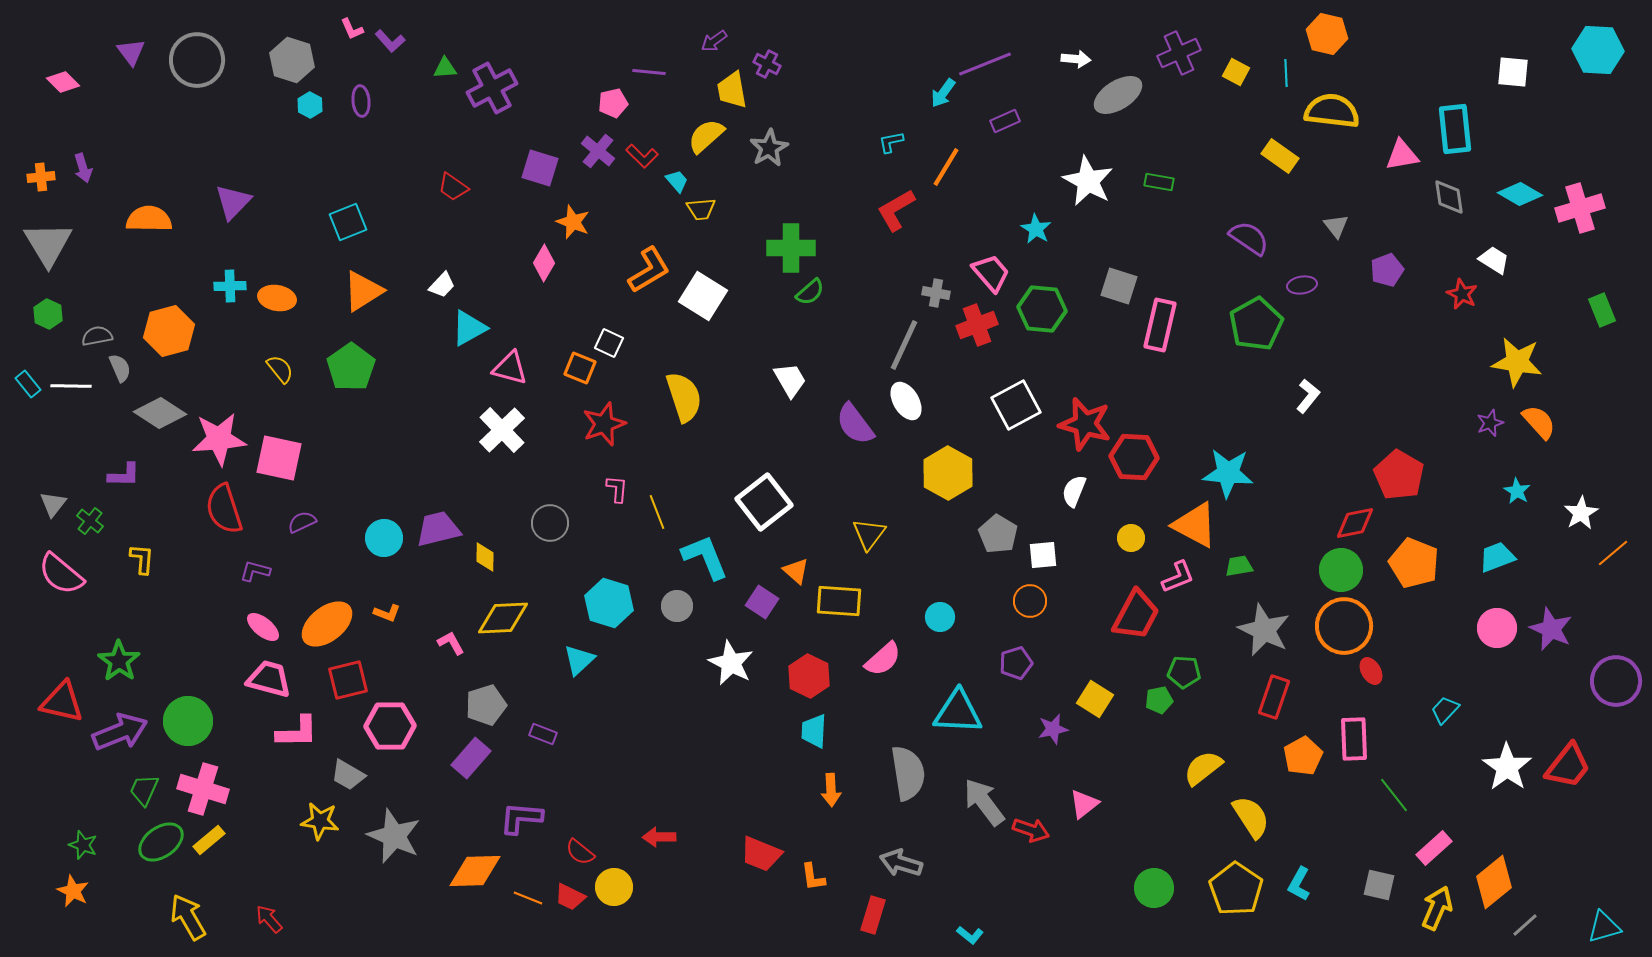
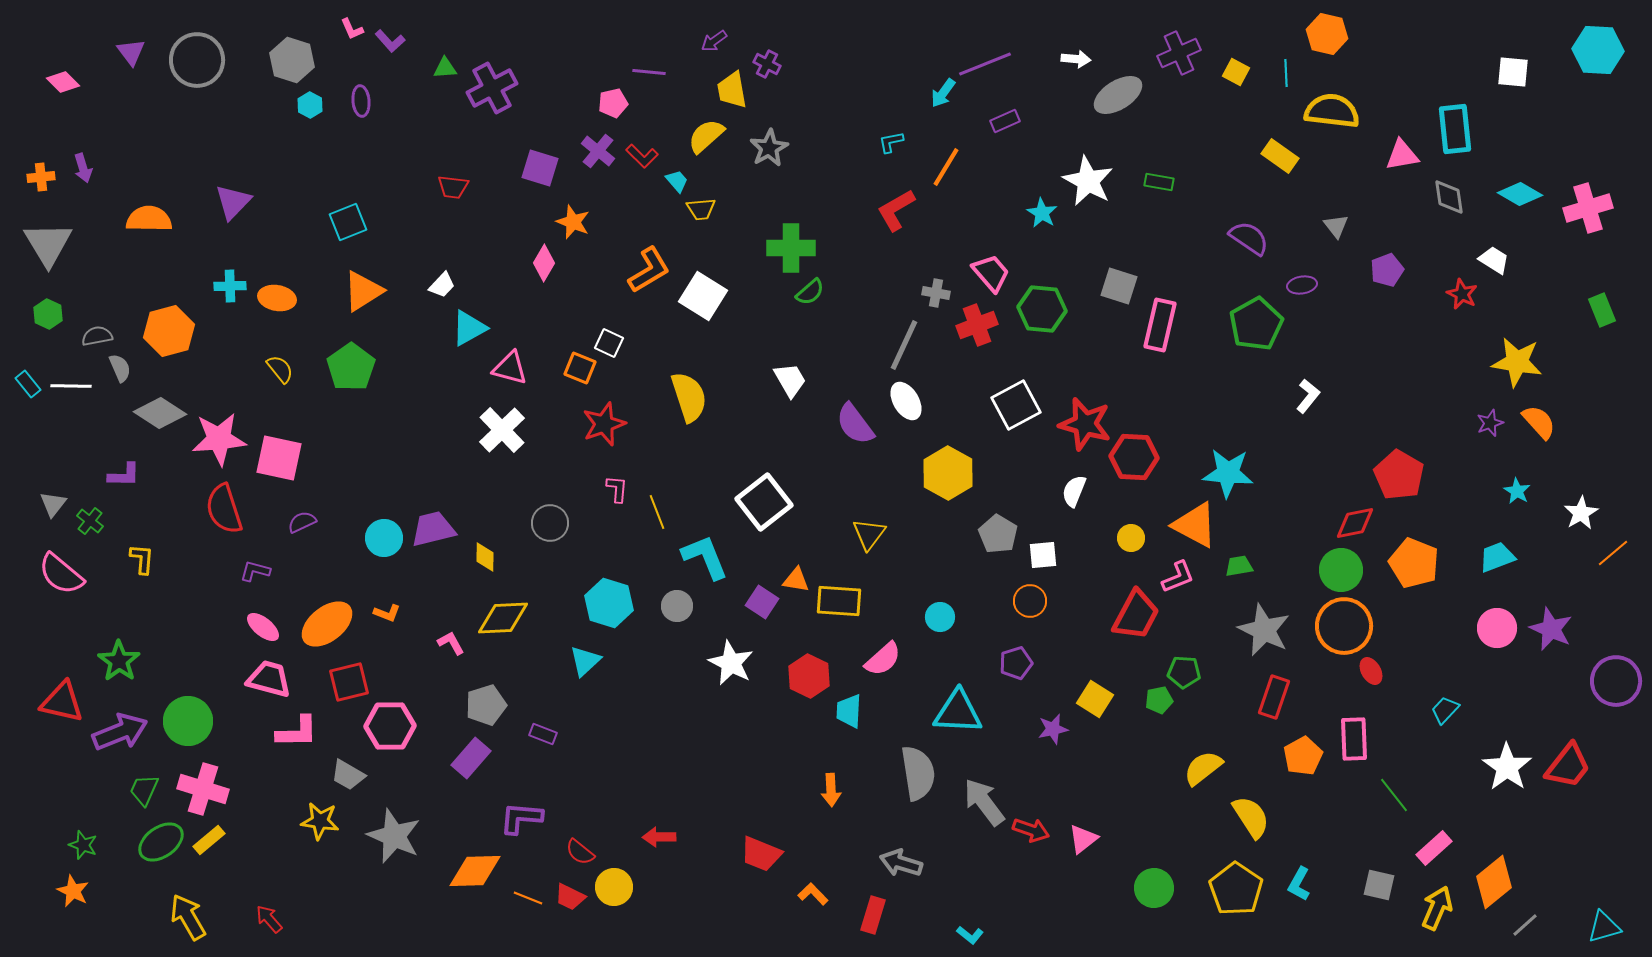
red trapezoid at (453, 187): rotated 28 degrees counterclockwise
pink cross at (1580, 208): moved 8 px right
cyan star at (1036, 229): moved 6 px right, 16 px up
yellow semicircle at (684, 397): moved 5 px right
purple trapezoid at (438, 529): moved 5 px left
orange triangle at (796, 571): moved 9 px down; rotated 32 degrees counterclockwise
cyan triangle at (579, 660): moved 6 px right, 1 px down
red square at (348, 680): moved 1 px right, 2 px down
cyan trapezoid at (814, 731): moved 35 px right, 20 px up
gray semicircle at (908, 773): moved 10 px right
pink triangle at (1084, 804): moved 1 px left, 35 px down
orange L-shape at (813, 877): moved 17 px down; rotated 144 degrees clockwise
